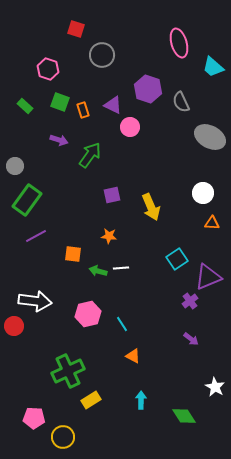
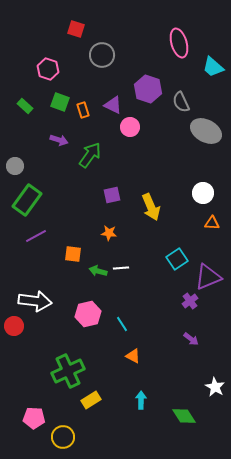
gray ellipse at (210, 137): moved 4 px left, 6 px up
orange star at (109, 236): moved 3 px up
